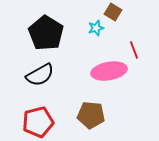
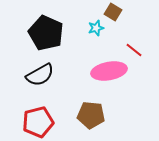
black pentagon: rotated 8 degrees counterclockwise
red line: rotated 30 degrees counterclockwise
